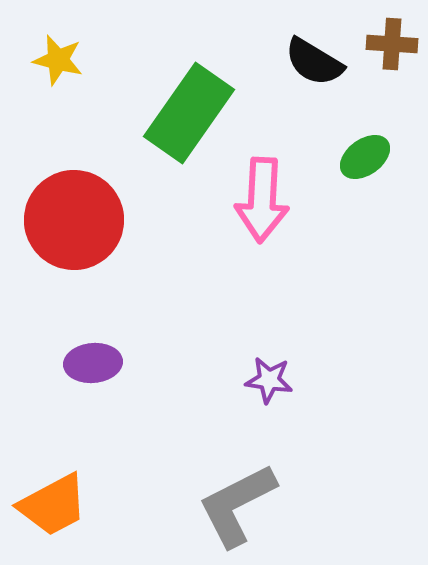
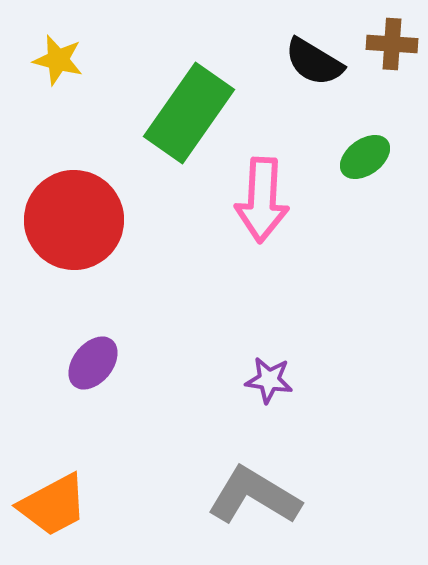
purple ellipse: rotated 46 degrees counterclockwise
gray L-shape: moved 17 px right, 9 px up; rotated 58 degrees clockwise
